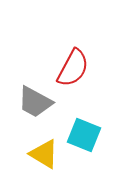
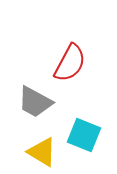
red semicircle: moved 3 px left, 5 px up
yellow triangle: moved 2 px left, 2 px up
